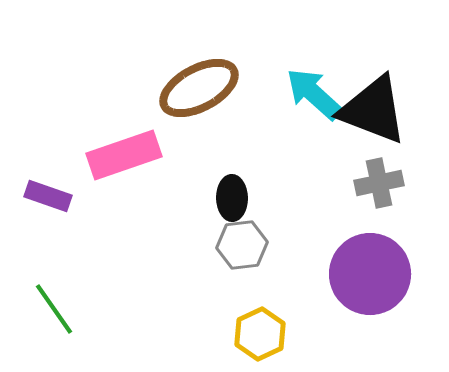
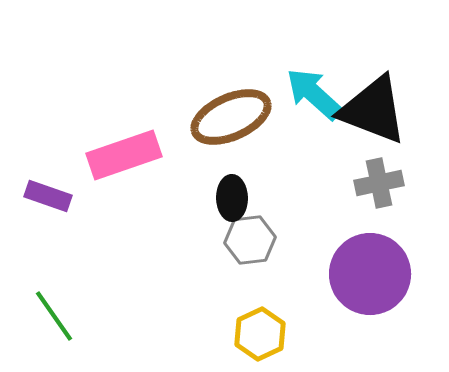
brown ellipse: moved 32 px right, 29 px down; rotated 4 degrees clockwise
gray hexagon: moved 8 px right, 5 px up
green line: moved 7 px down
